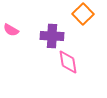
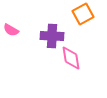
orange square: rotated 15 degrees clockwise
pink diamond: moved 3 px right, 4 px up
